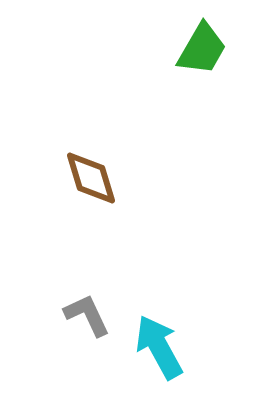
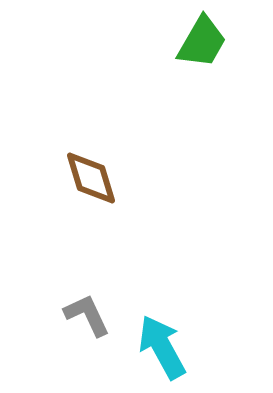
green trapezoid: moved 7 px up
cyan arrow: moved 3 px right
